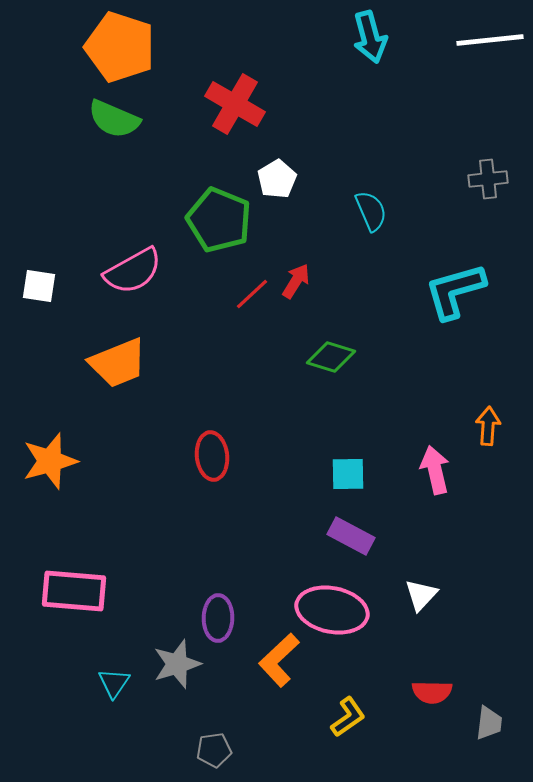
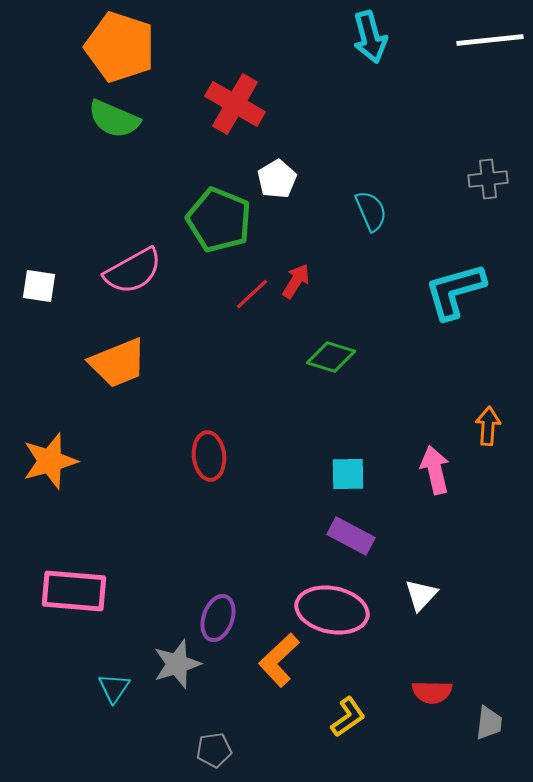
red ellipse: moved 3 px left
purple ellipse: rotated 18 degrees clockwise
cyan triangle: moved 5 px down
